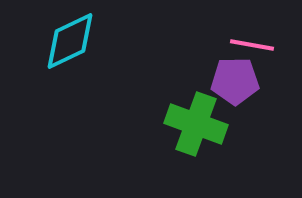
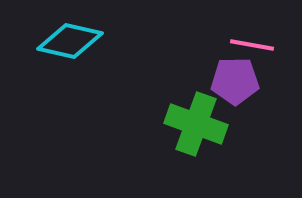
cyan diamond: rotated 38 degrees clockwise
